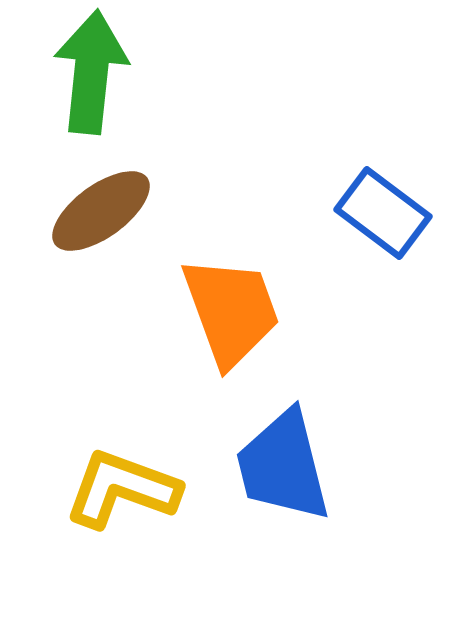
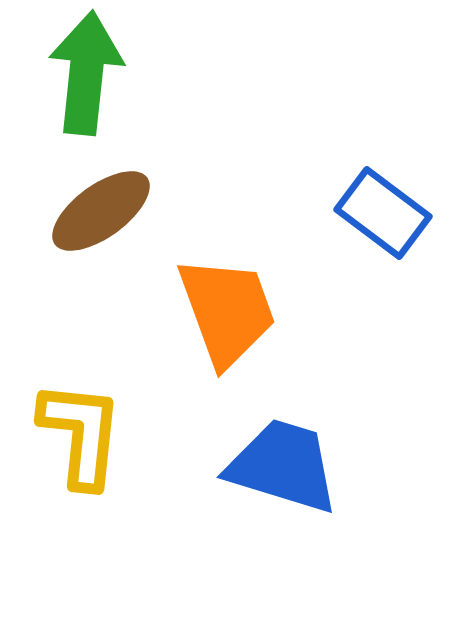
green arrow: moved 5 px left, 1 px down
orange trapezoid: moved 4 px left
blue trapezoid: rotated 121 degrees clockwise
yellow L-shape: moved 41 px left, 55 px up; rotated 76 degrees clockwise
